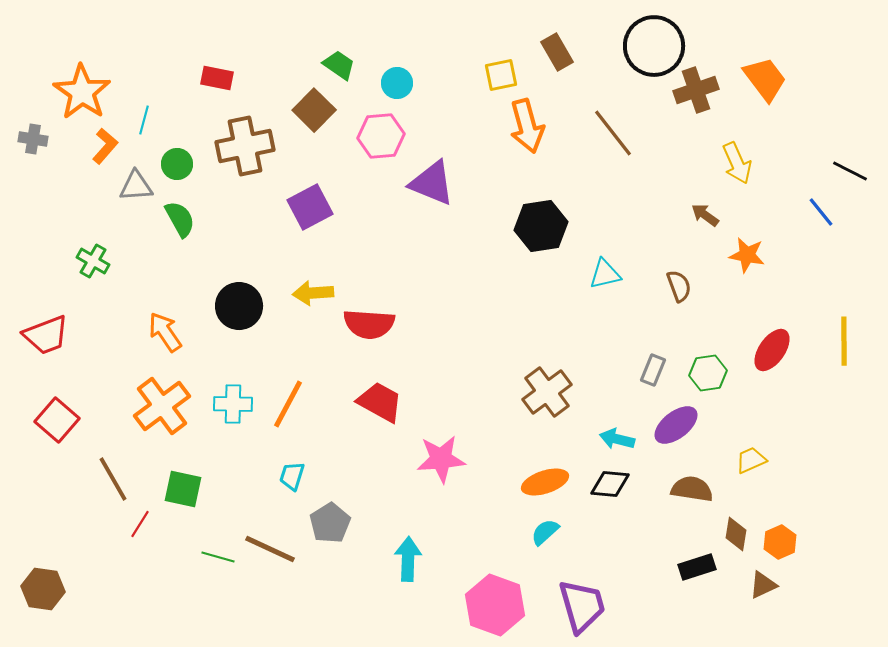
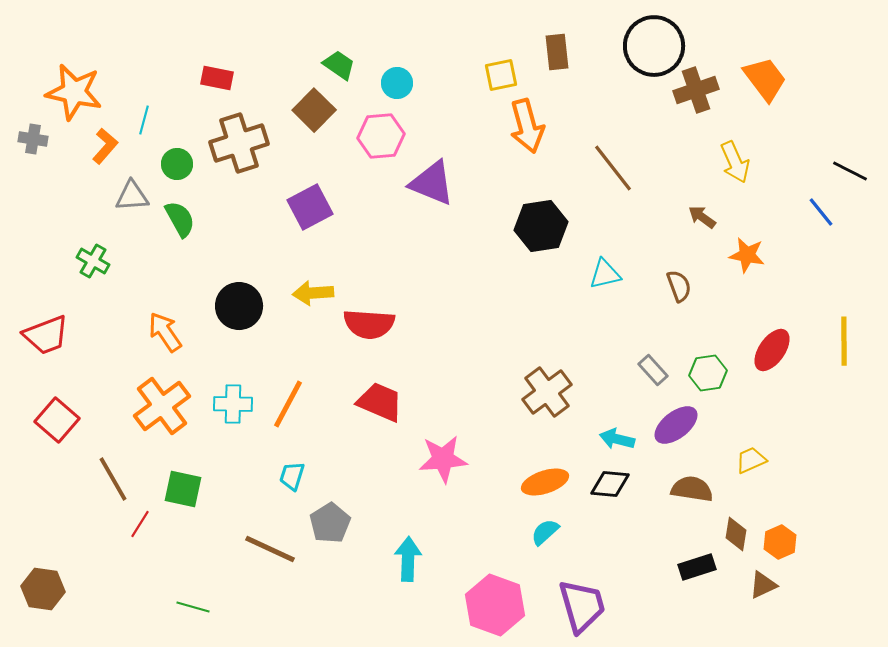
brown rectangle at (557, 52): rotated 24 degrees clockwise
orange star at (82, 92): moved 8 px left; rotated 22 degrees counterclockwise
brown line at (613, 133): moved 35 px down
brown cross at (245, 146): moved 6 px left, 3 px up; rotated 6 degrees counterclockwise
yellow arrow at (737, 163): moved 2 px left, 1 px up
gray triangle at (136, 186): moved 4 px left, 10 px down
brown arrow at (705, 215): moved 3 px left, 2 px down
gray rectangle at (653, 370): rotated 64 degrees counterclockwise
red trapezoid at (380, 402): rotated 6 degrees counterclockwise
pink star at (441, 459): moved 2 px right
green line at (218, 557): moved 25 px left, 50 px down
